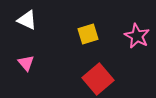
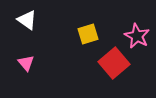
white triangle: rotated 10 degrees clockwise
red square: moved 16 px right, 16 px up
